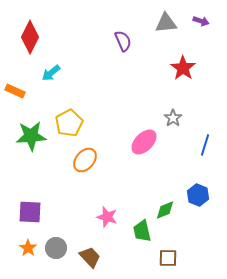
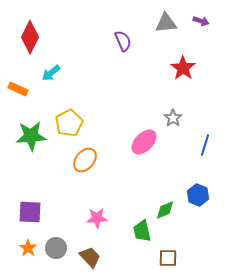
orange rectangle: moved 3 px right, 2 px up
pink star: moved 10 px left, 1 px down; rotated 20 degrees counterclockwise
